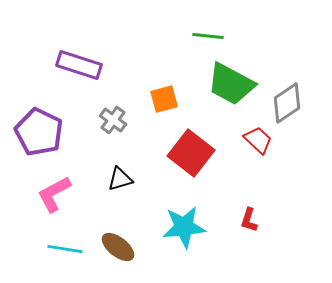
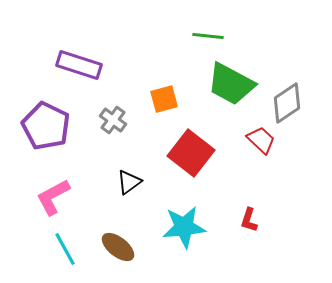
purple pentagon: moved 7 px right, 6 px up
red trapezoid: moved 3 px right
black triangle: moved 9 px right, 3 px down; rotated 20 degrees counterclockwise
pink L-shape: moved 1 px left, 3 px down
cyan line: rotated 52 degrees clockwise
